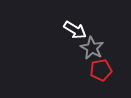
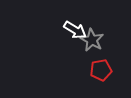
gray star: moved 8 px up
